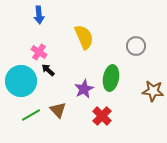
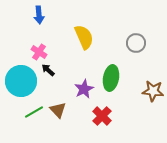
gray circle: moved 3 px up
green line: moved 3 px right, 3 px up
